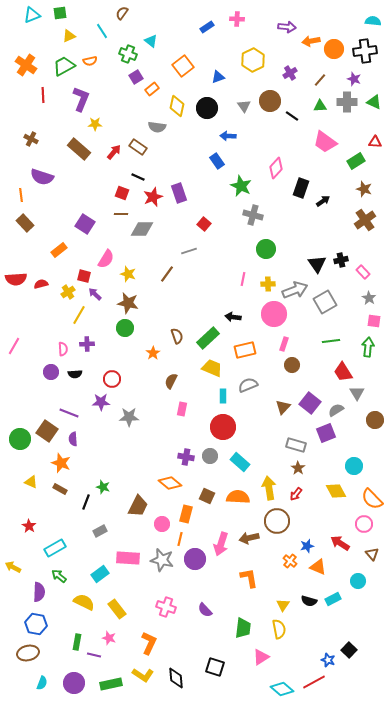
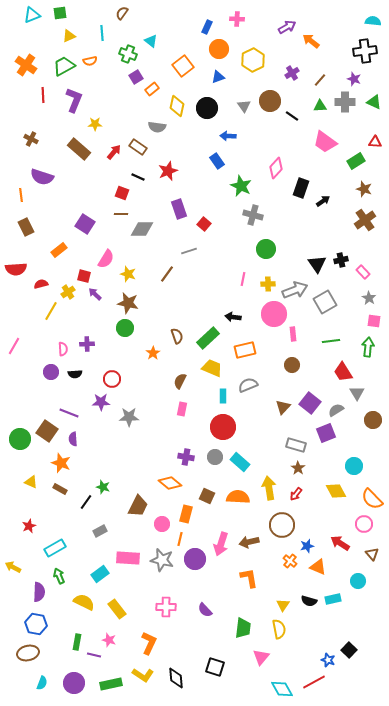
blue rectangle at (207, 27): rotated 32 degrees counterclockwise
purple arrow at (287, 27): rotated 36 degrees counterclockwise
cyan line at (102, 31): moved 2 px down; rotated 28 degrees clockwise
orange arrow at (311, 41): rotated 48 degrees clockwise
orange circle at (334, 49): moved 115 px left
purple cross at (290, 73): moved 2 px right
purple L-shape at (81, 99): moved 7 px left, 1 px down
gray cross at (347, 102): moved 2 px left
purple rectangle at (179, 193): moved 16 px down
red star at (153, 197): moved 15 px right, 26 px up
brown rectangle at (25, 223): moved 1 px right, 4 px down; rotated 18 degrees clockwise
red semicircle at (16, 279): moved 10 px up
yellow line at (79, 315): moved 28 px left, 4 px up
pink rectangle at (284, 344): moved 9 px right, 10 px up; rotated 24 degrees counterclockwise
brown semicircle at (171, 381): moved 9 px right
brown circle at (375, 420): moved 2 px left
gray circle at (210, 456): moved 5 px right, 1 px down
black line at (86, 502): rotated 14 degrees clockwise
brown circle at (277, 521): moved 5 px right, 4 px down
red star at (29, 526): rotated 16 degrees clockwise
brown arrow at (249, 538): moved 4 px down
green arrow at (59, 576): rotated 28 degrees clockwise
cyan rectangle at (333, 599): rotated 14 degrees clockwise
pink cross at (166, 607): rotated 18 degrees counterclockwise
pink star at (109, 638): moved 2 px down
pink triangle at (261, 657): rotated 18 degrees counterclockwise
cyan diamond at (282, 689): rotated 20 degrees clockwise
